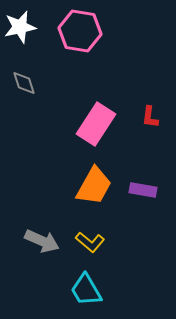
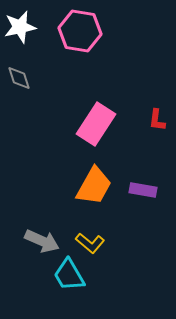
gray diamond: moved 5 px left, 5 px up
red L-shape: moved 7 px right, 3 px down
yellow L-shape: moved 1 px down
cyan trapezoid: moved 17 px left, 15 px up
